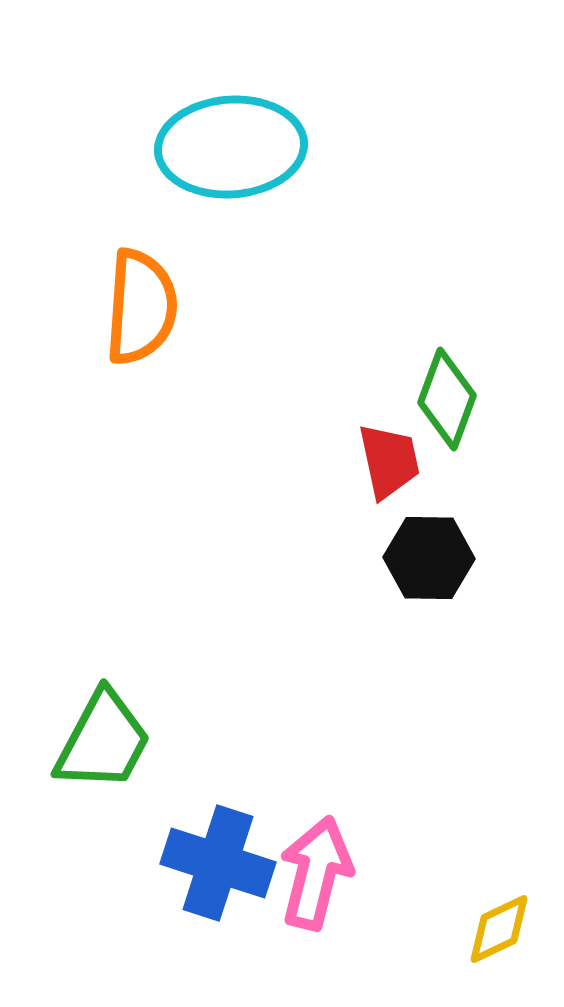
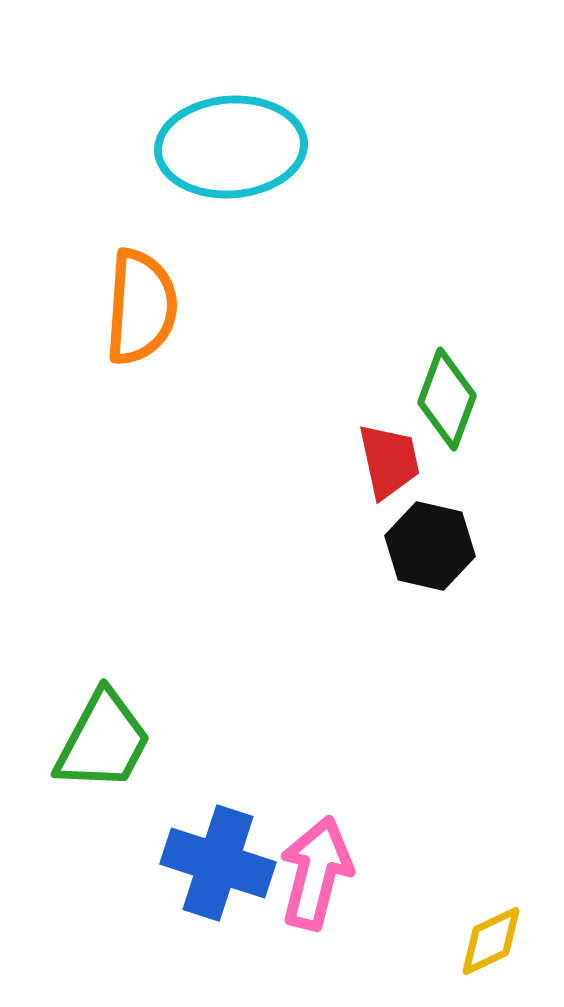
black hexagon: moved 1 px right, 12 px up; rotated 12 degrees clockwise
yellow diamond: moved 8 px left, 12 px down
